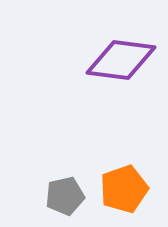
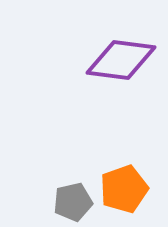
gray pentagon: moved 8 px right, 6 px down
